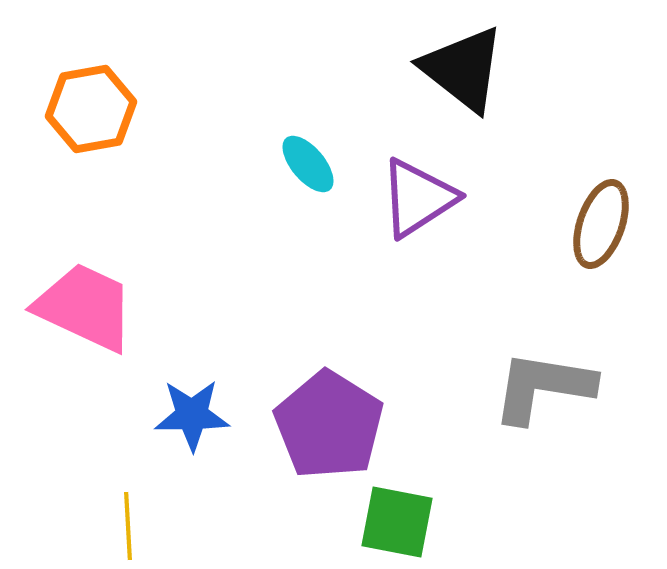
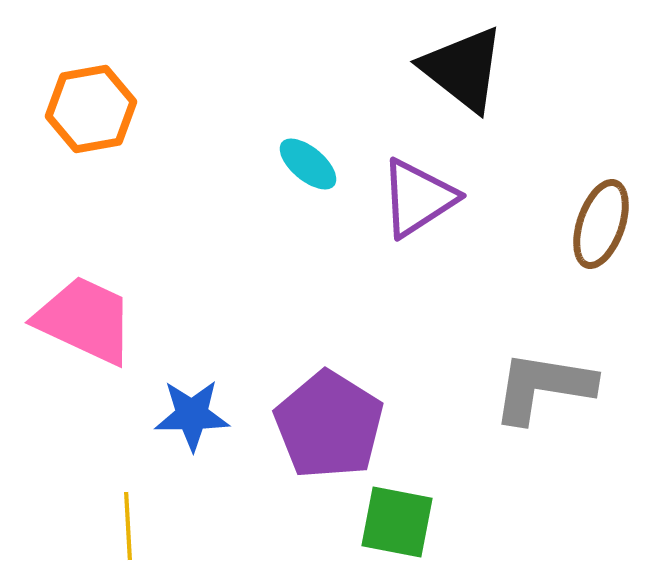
cyan ellipse: rotated 10 degrees counterclockwise
pink trapezoid: moved 13 px down
